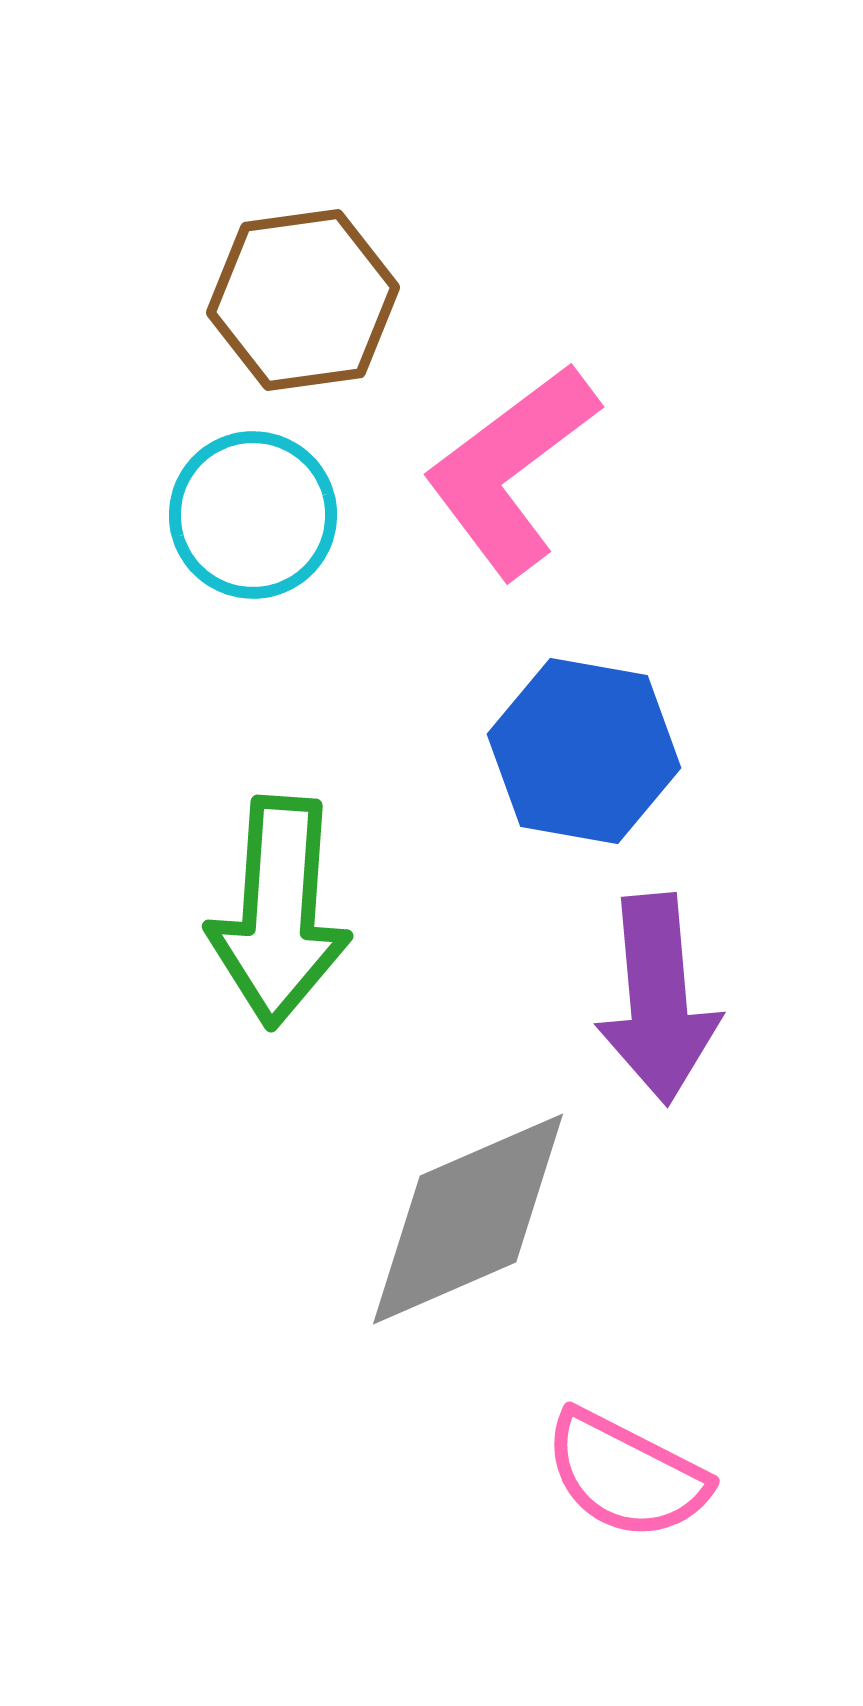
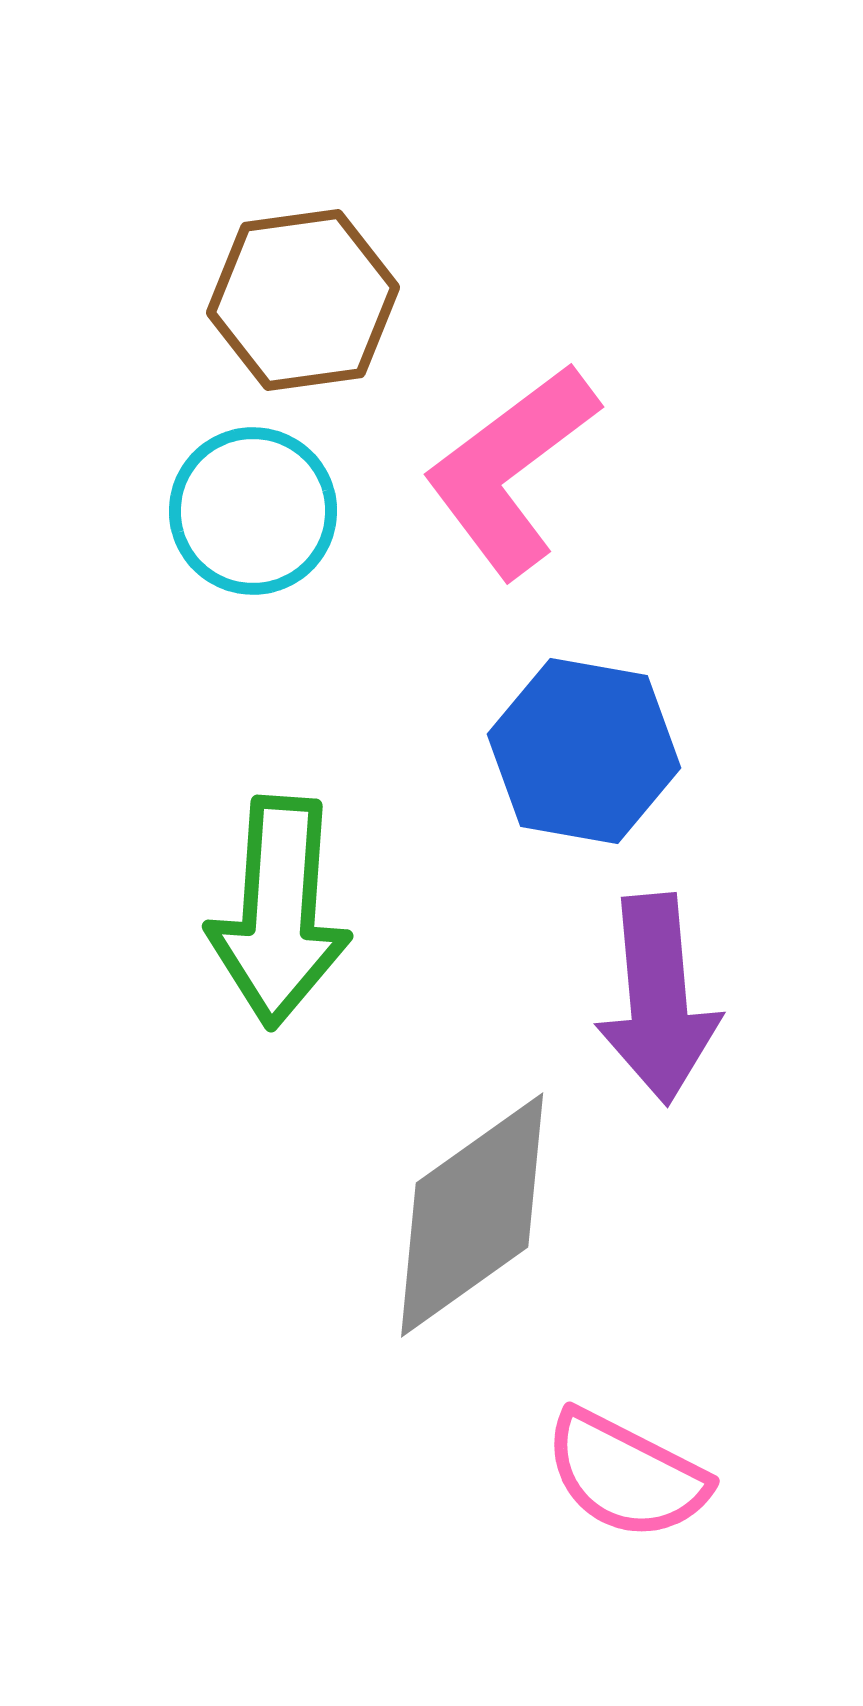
cyan circle: moved 4 px up
gray diamond: moved 4 px right, 4 px up; rotated 12 degrees counterclockwise
